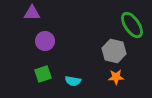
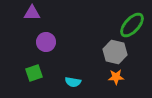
green ellipse: rotated 76 degrees clockwise
purple circle: moved 1 px right, 1 px down
gray hexagon: moved 1 px right, 1 px down
green square: moved 9 px left, 1 px up
cyan semicircle: moved 1 px down
